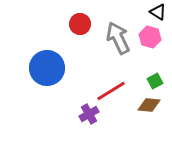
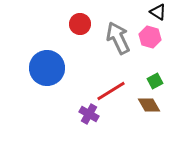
brown diamond: rotated 55 degrees clockwise
purple cross: rotated 30 degrees counterclockwise
